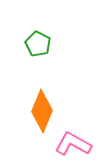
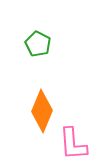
pink L-shape: rotated 123 degrees counterclockwise
